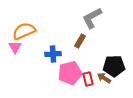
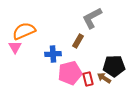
brown rectangle: moved 2 px left
